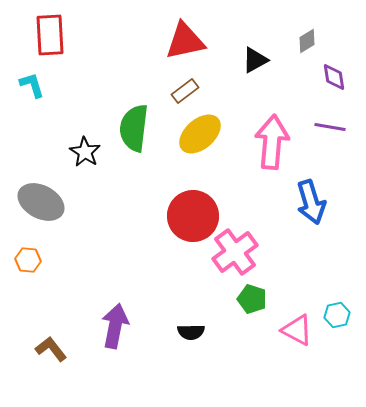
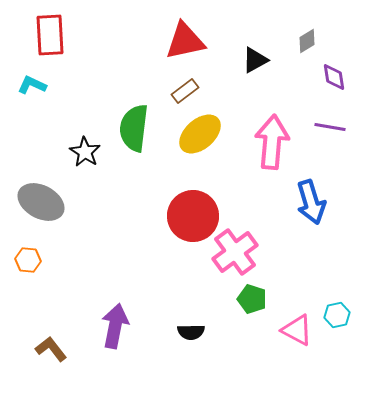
cyan L-shape: rotated 48 degrees counterclockwise
